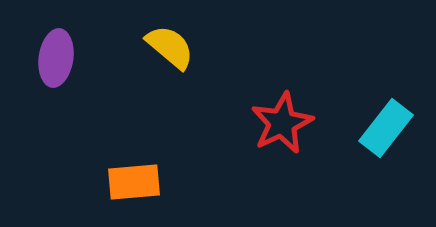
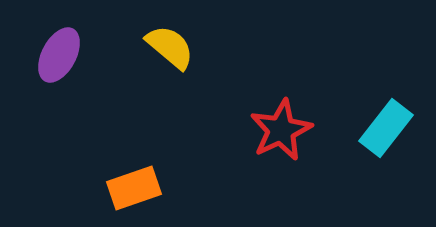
purple ellipse: moved 3 px right, 3 px up; rotated 20 degrees clockwise
red star: moved 1 px left, 7 px down
orange rectangle: moved 6 px down; rotated 14 degrees counterclockwise
